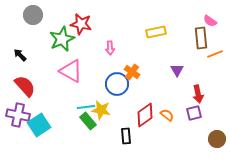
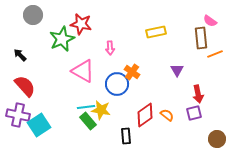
pink triangle: moved 12 px right
